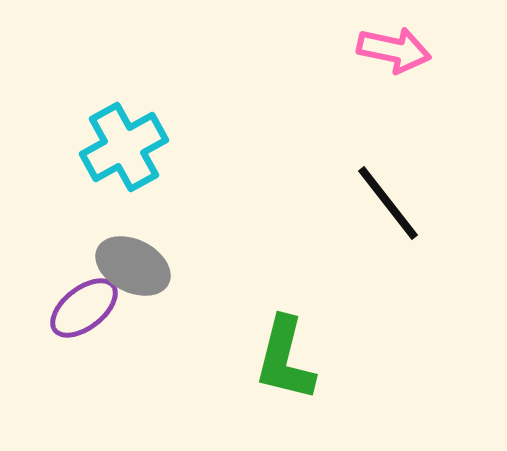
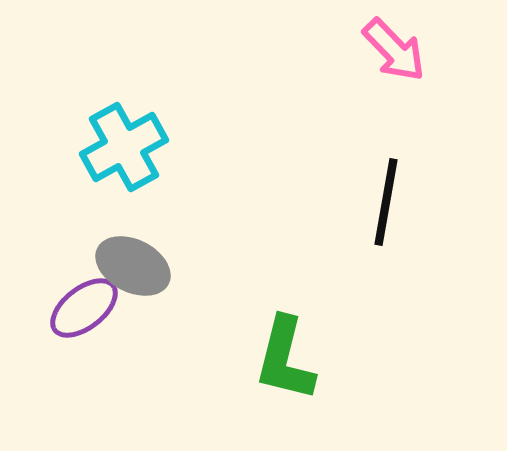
pink arrow: rotated 34 degrees clockwise
black line: moved 2 px left, 1 px up; rotated 48 degrees clockwise
